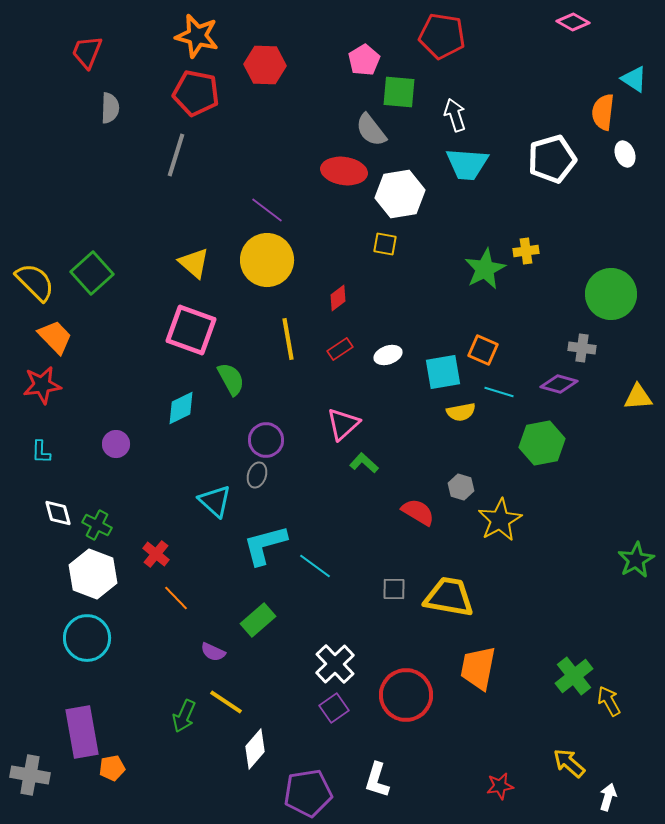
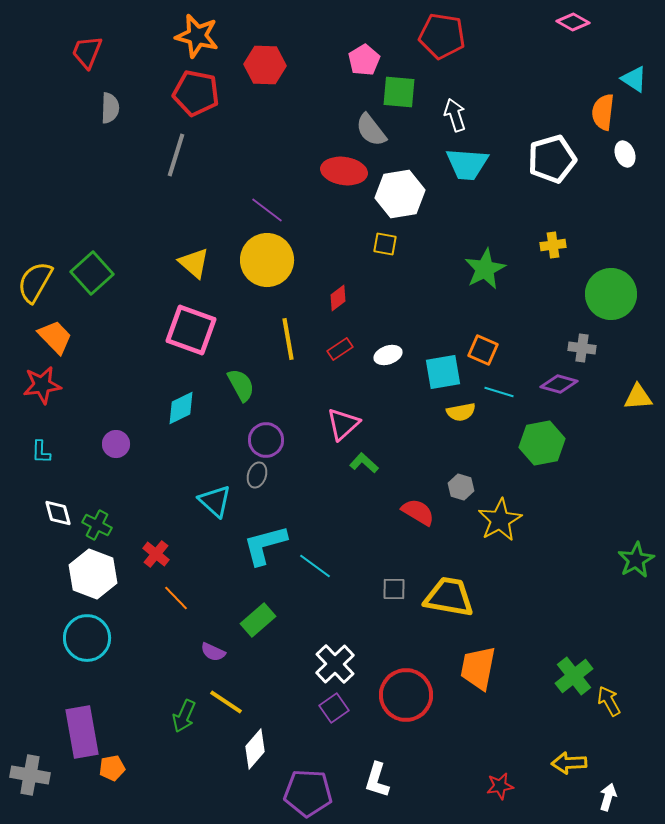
yellow cross at (526, 251): moved 27 px right, 6 px up
yellow semicircle at (35, 282): rotated 105 degrees counterclockwise
green semicircle at (231, 379): moved 10 px right, 6 px down
yellow arrow at (569, 763): rotated 44 degrees counterclockwise
purple pentagon at (308, 793): rotated 12 degrees clockwise
